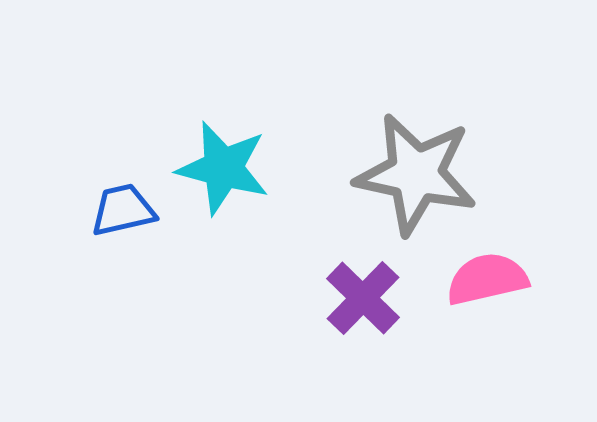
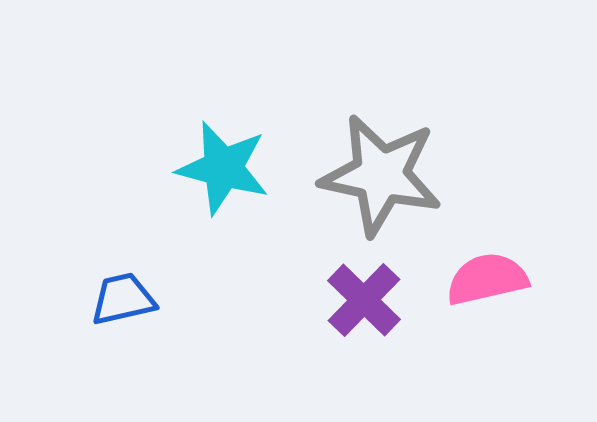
gray star: moved 35 px left, 1 px down
blue trapezoid: moved 89 px down
purple cross: moved 1 px right, 2 px down
